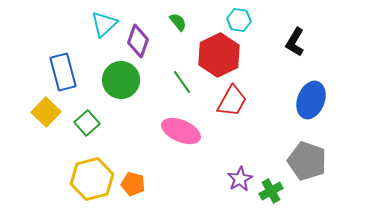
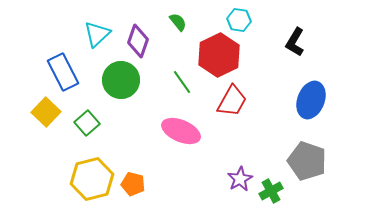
cyan triangle: moved 7 px left, 10 px down
blue rectangle: rotated 12 degrees counterclockwise
